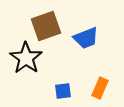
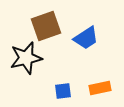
blue trapezoid: rotated 12 degrees counterclockwise
black star: rotated 24 degrees clockwise
orange rectangle: rotated 55 degrees clockwise
